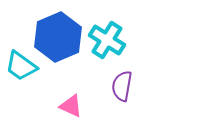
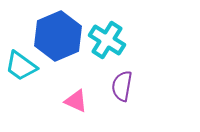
blue hexagon: moved 1 px up
pink triangle: moved 5 px right, 5 px up
